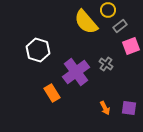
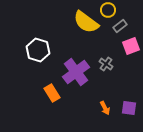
yellow semicircle: rotated 12 degrees counterclockwise
